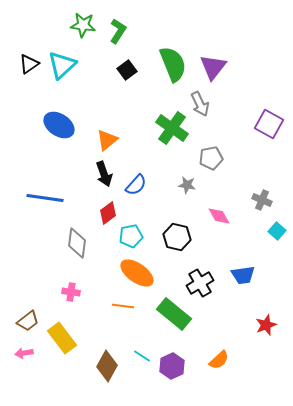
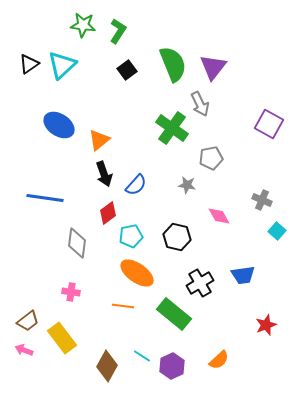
orange triangle: moved 8 px left
pink arrow: moved 3 px up; rotated 30 degrees clockwise
